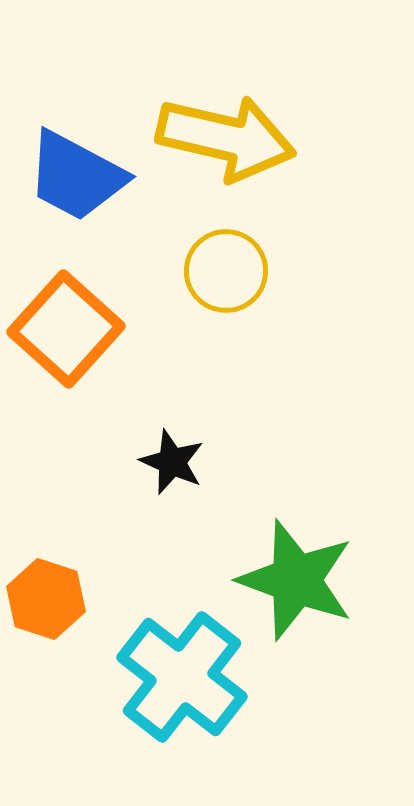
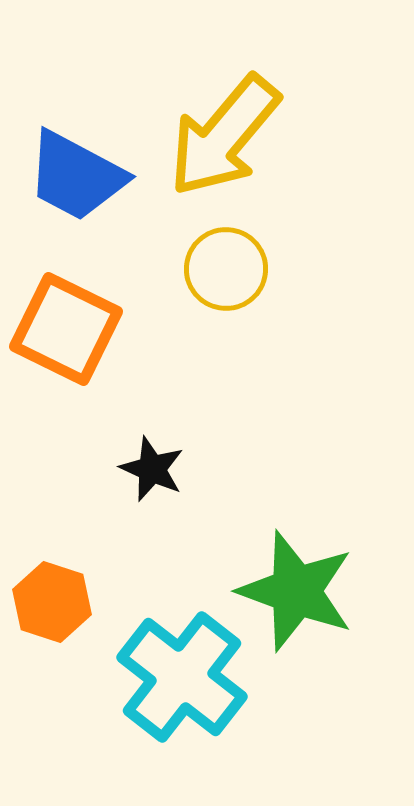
yellow arrow: moved 2 px left, 2 px up; rotated 117 degrees clockwise
yellow circle: moved 2 px up
orange square: rotated 16 degrees counterclockwise
black star: moved 20 px left, 7 px down
green star: moved 11 px down
orange hexagon: moved 6 px right, 3 px down
